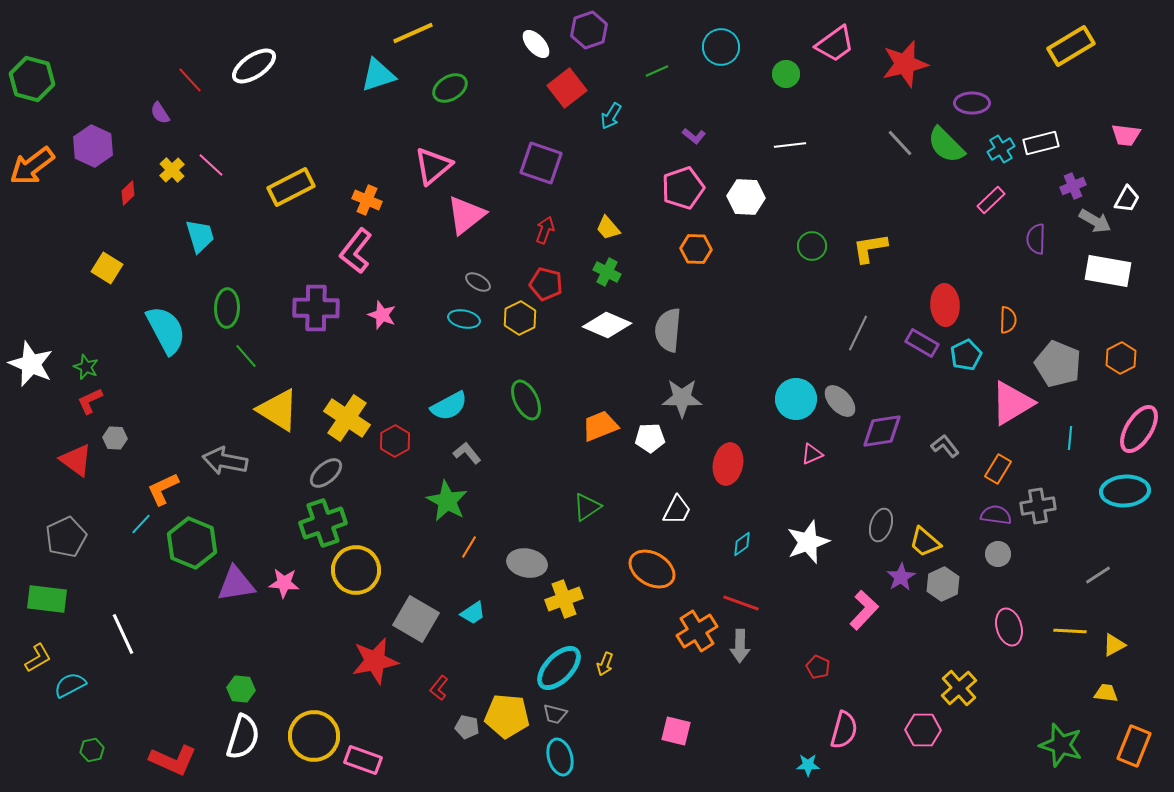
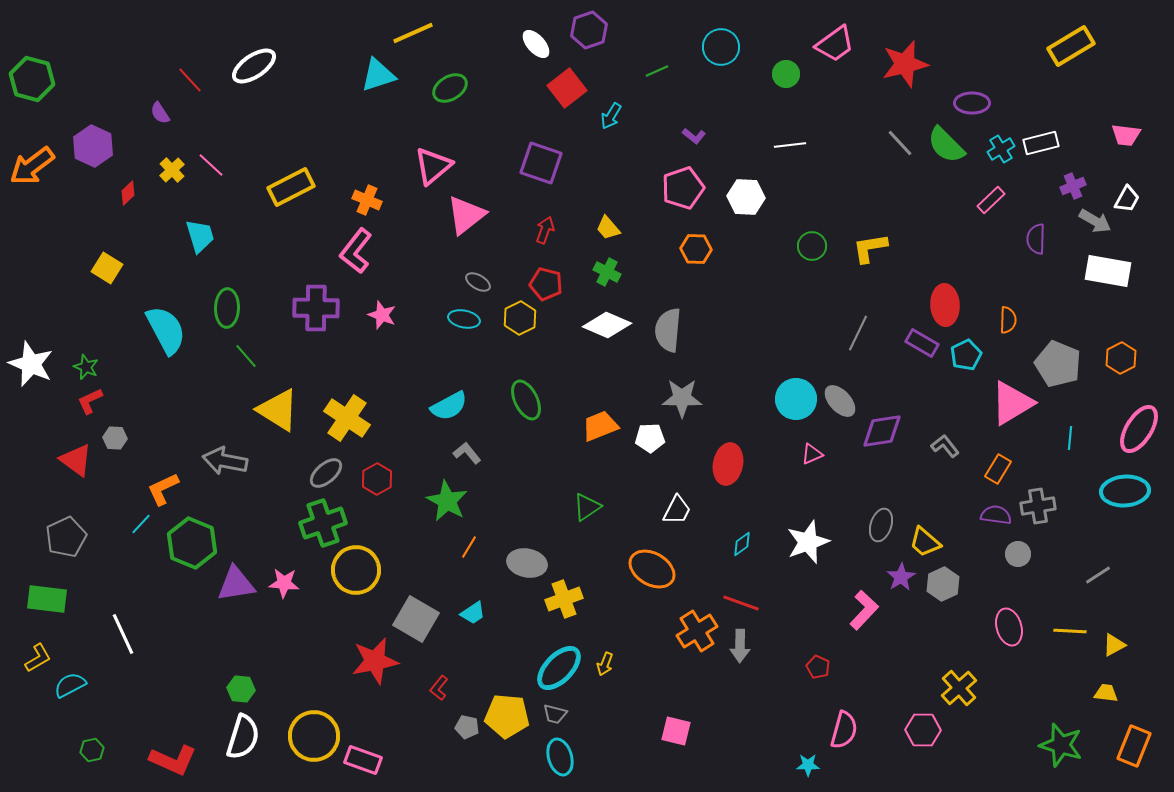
red hexagon at (395, 441): moved 18 px left, 38 px down
gray circle at (998, 554): moved 20 px right
